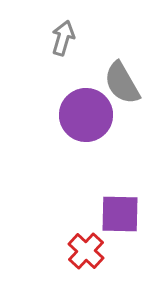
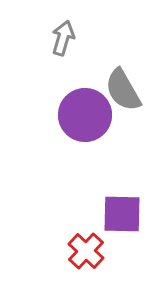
gray semicircle: moved 1 px right, 7 px down
purple circle: moved 1 px left
purple square: moved 2 px right
